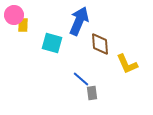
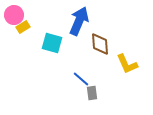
yellow rectangle: moved 2 px down; rotated 56 degrees clockwise
